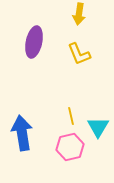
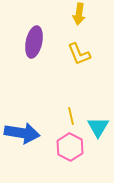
blue arrow: rotated 108 degrees clockwise
pink hexagon: rotated 20 degrees counterclockwise
